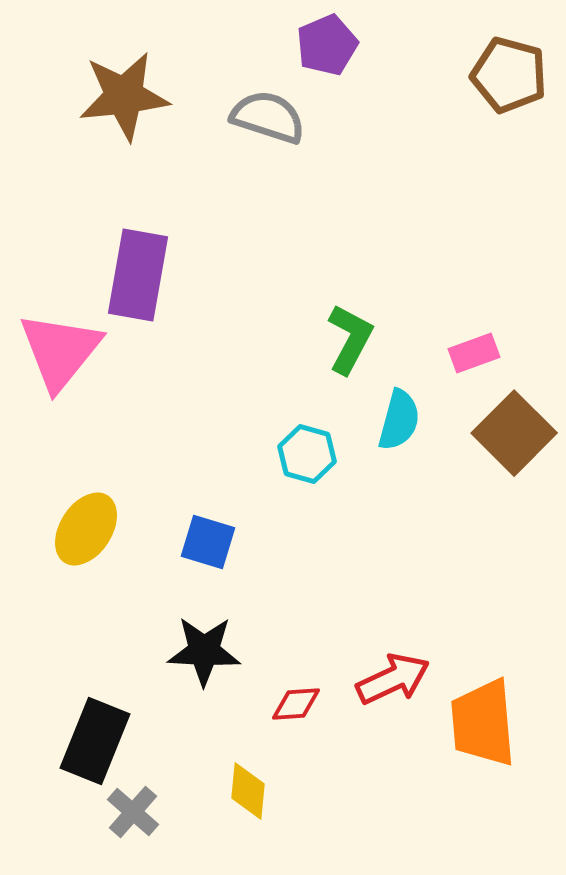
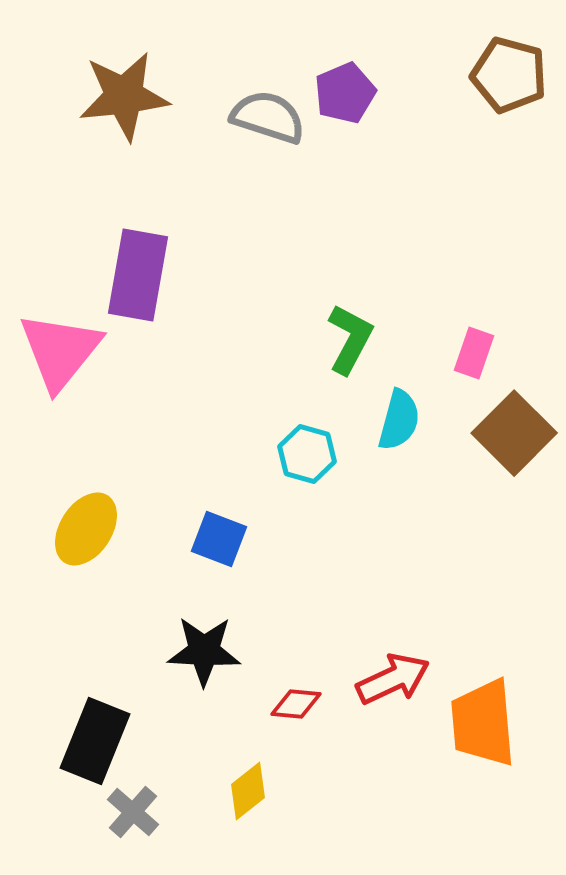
purple pentagon: moved 18 px right, 48 px down
pink rectangle: rotated 51 degrees counterclockwise
blue square: moved 11 px right, 3 px up; rotated 4 degrees clockwise
red diamond: rotated 9 degrees clockwise
yellow diamond: rotated 46 degrees clockwise
